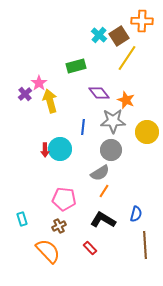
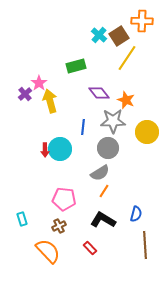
gray circle: moved 3 px left, 2 px up
